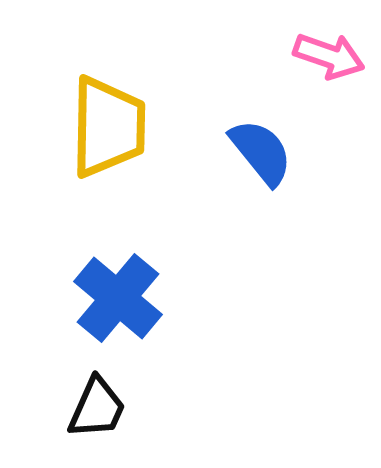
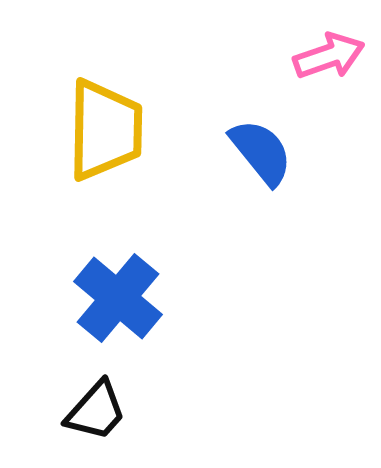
pink arrow: rotated 38 degrees counterclockwise
yellow trapezoid: moved 3 px left, 3 px down
black trapezoid: moved 1 px left, 3 px down; rotated 18 degrees clockwise
